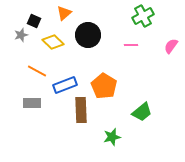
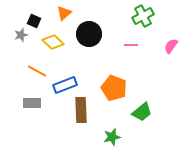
black circle: moved 1 px right, 1 px up
orange pentagon: moved 10 px right, 2 px down; rotated 10 degrees counterclockwise
